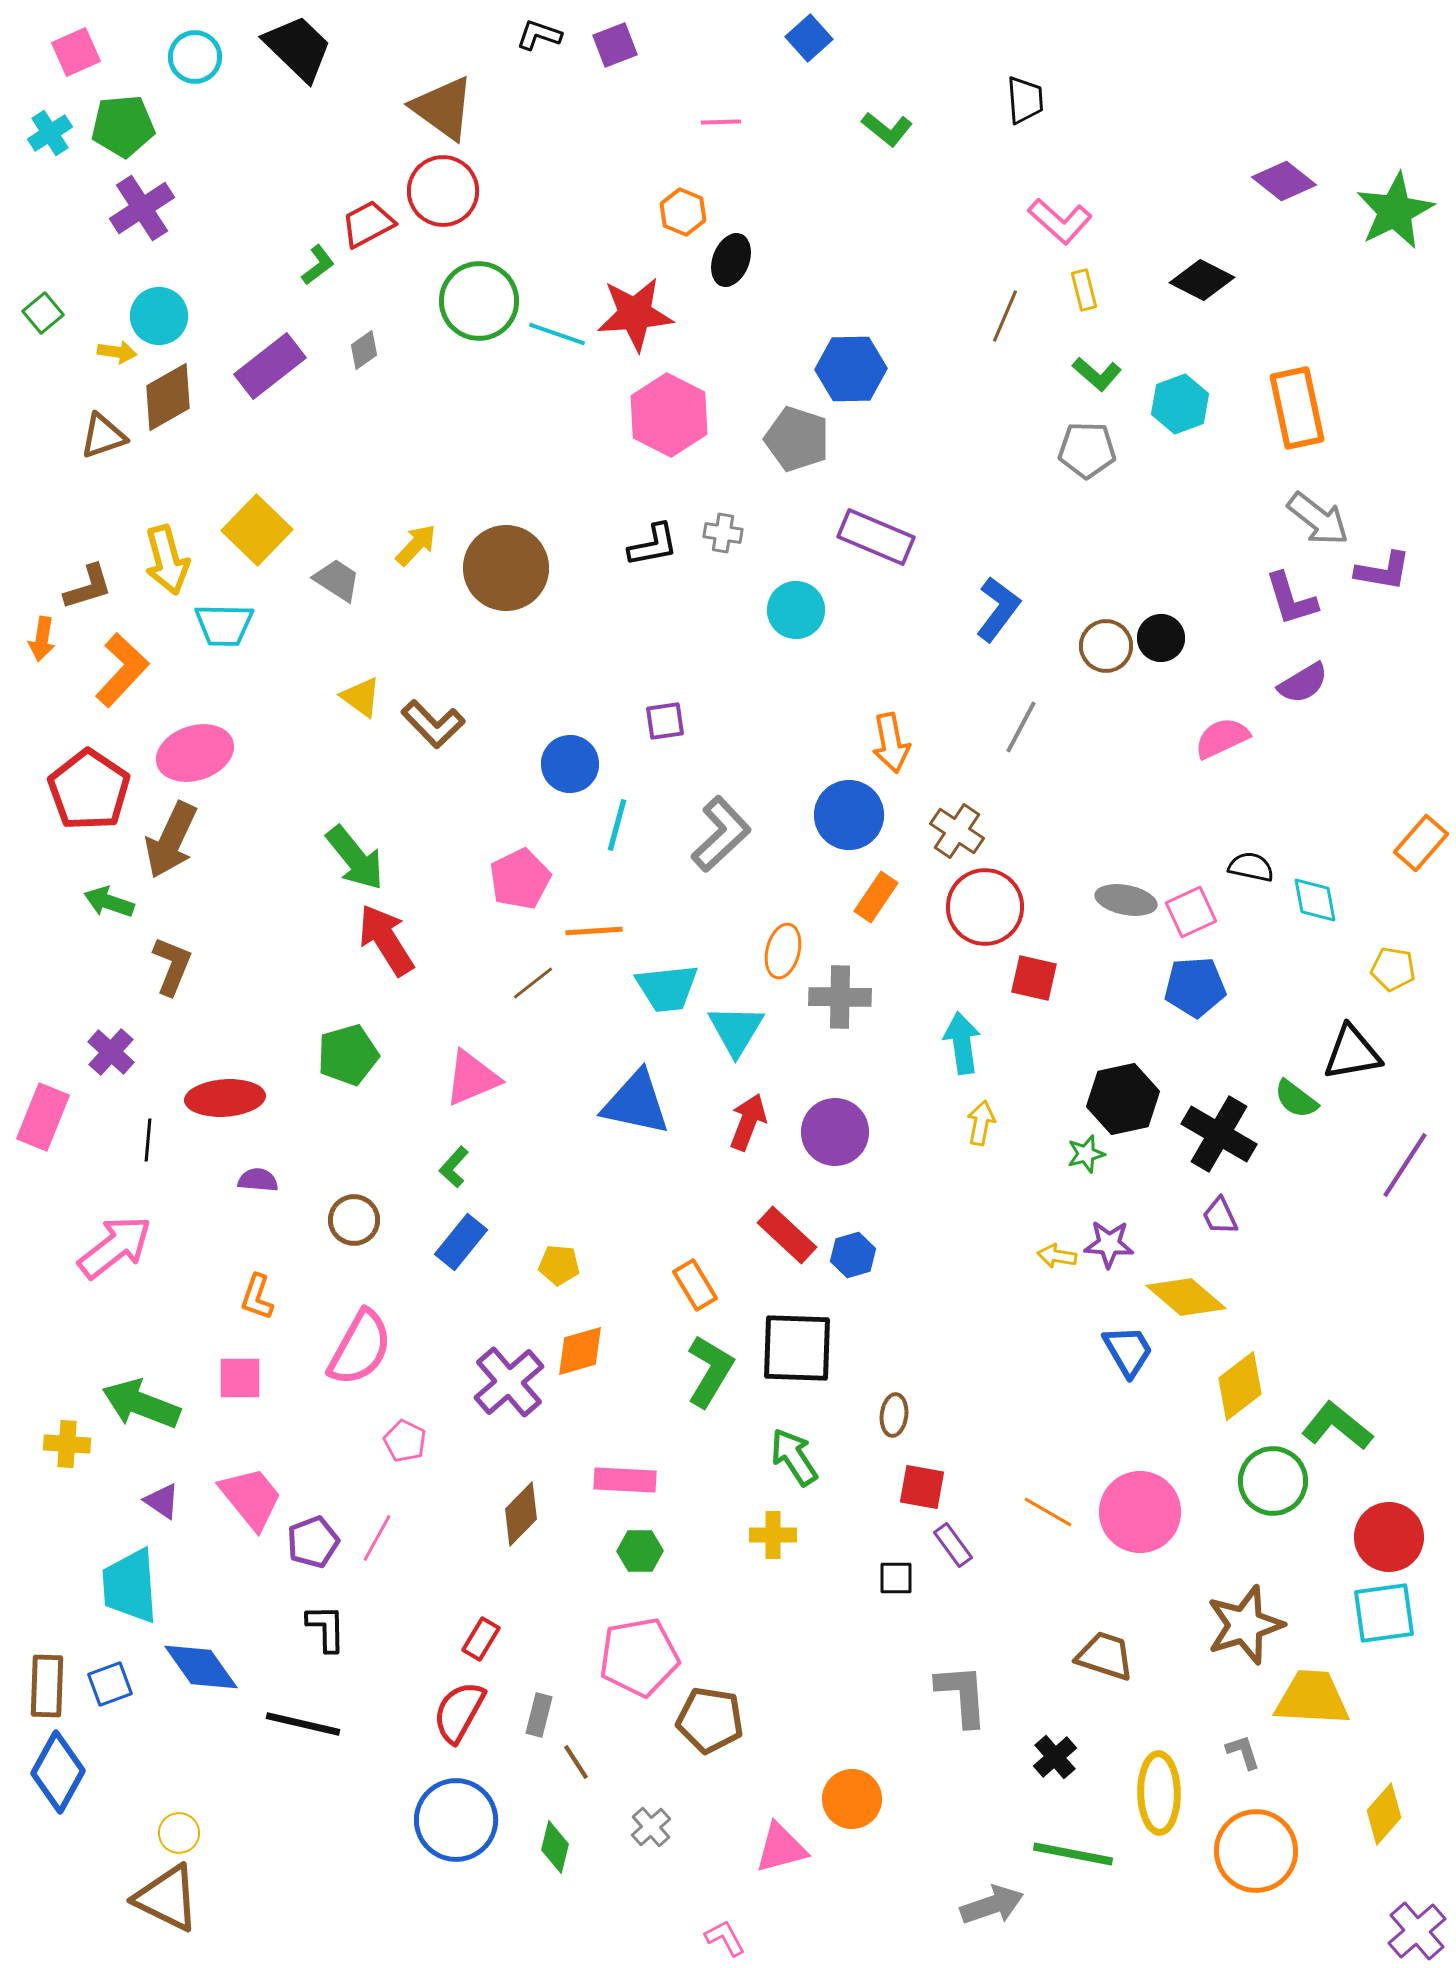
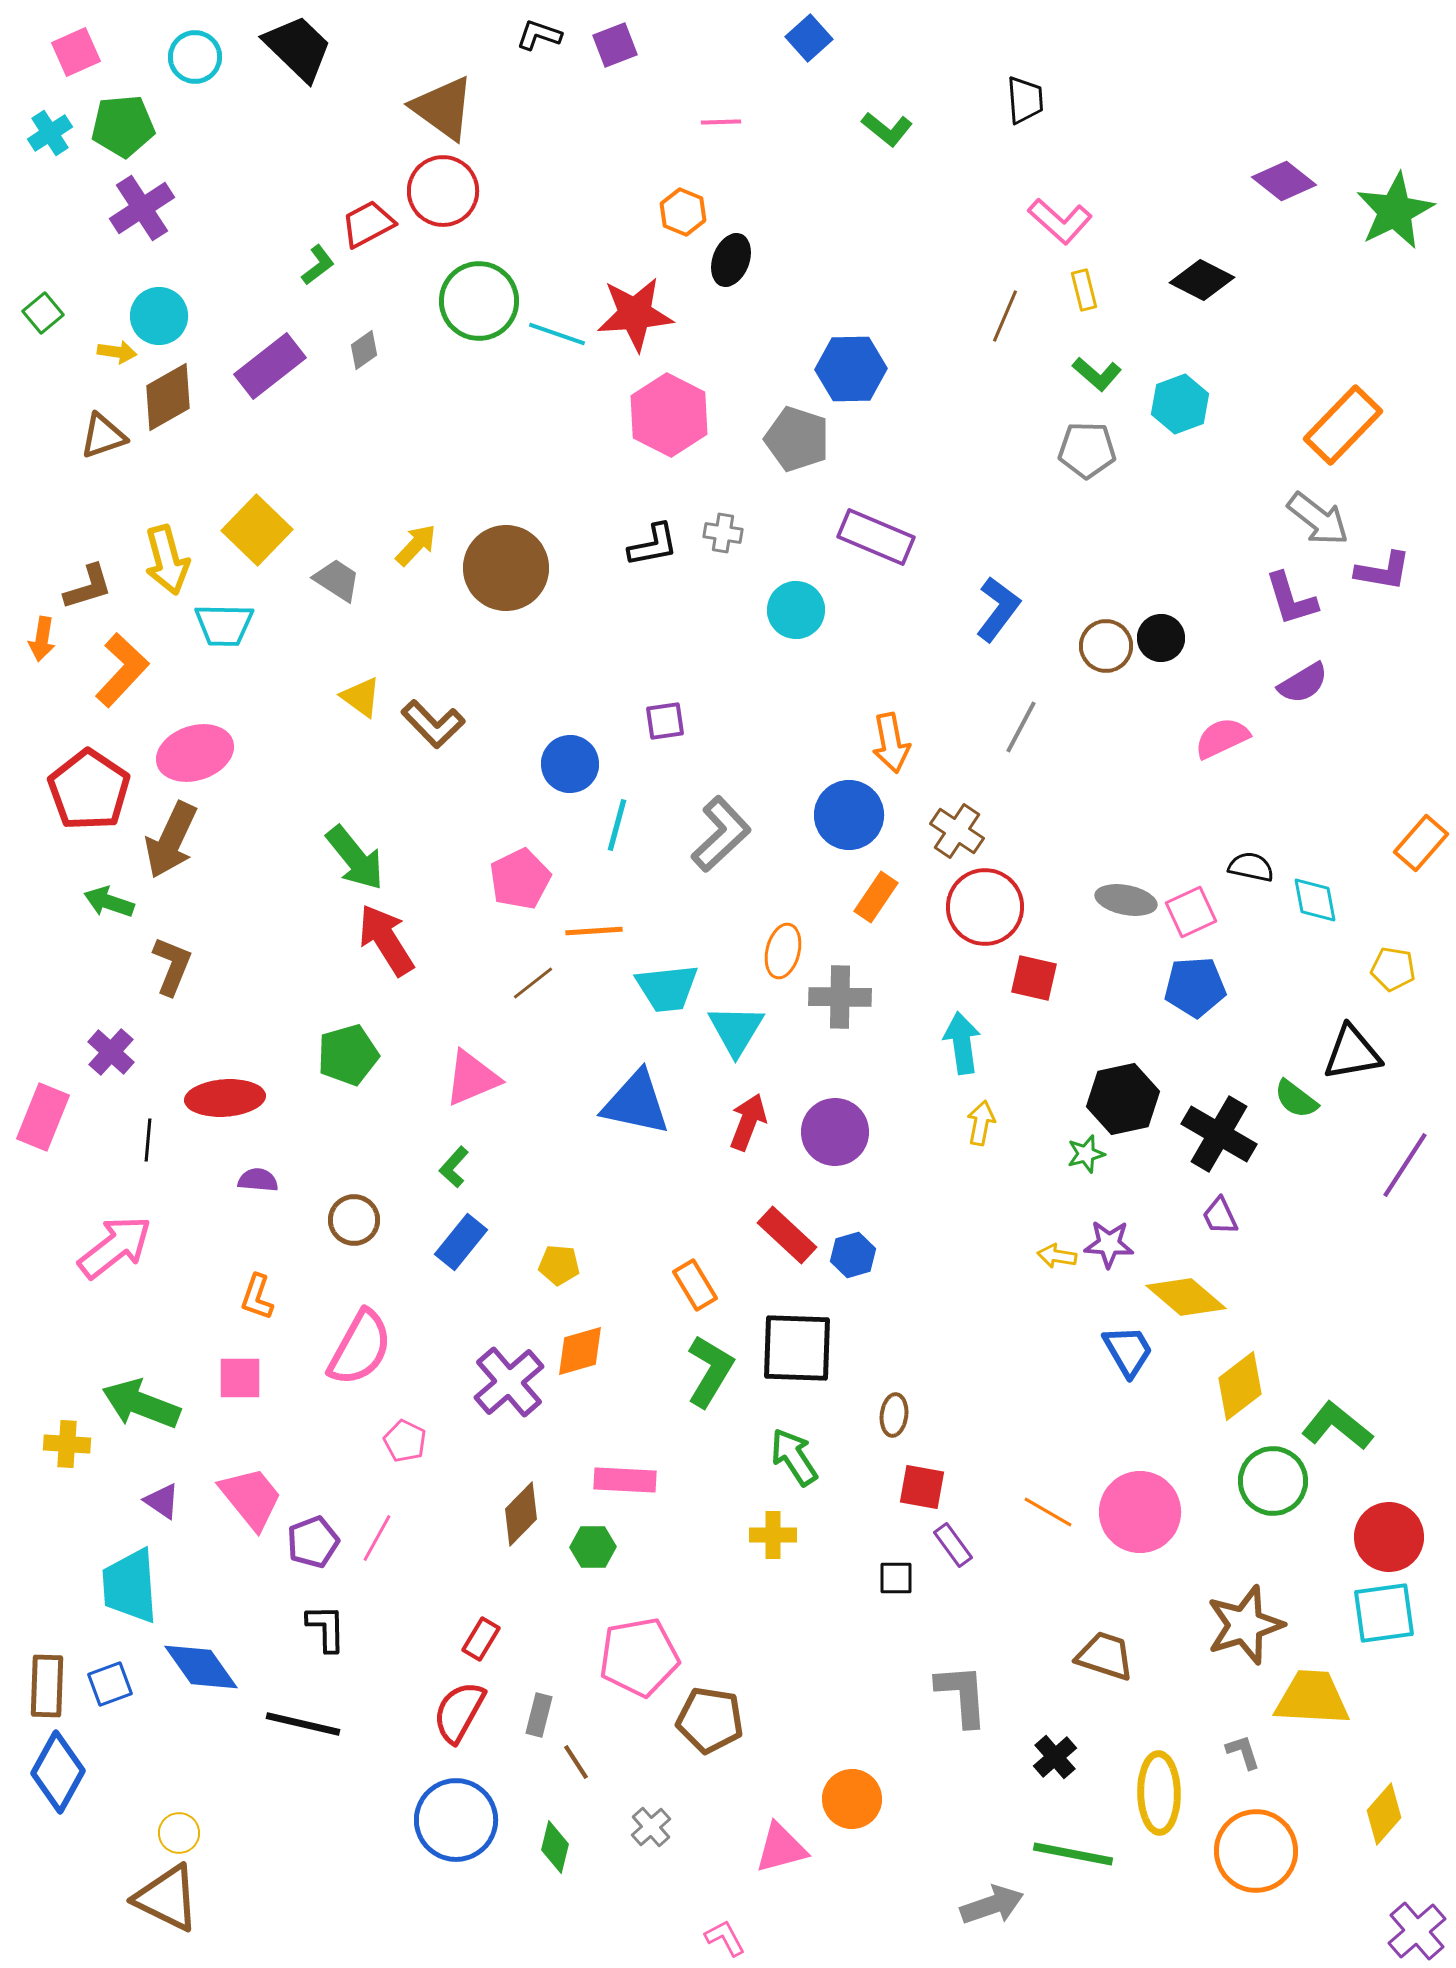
orange rectangle at (1297, 408): moved 46 px right, 17 px down; rotated 56 degrees clockwise
green hexagon at (640, 1551): moved 47 px left, 4 px up
